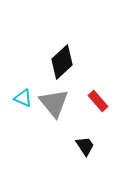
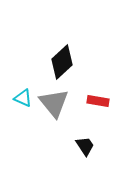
red rectangle: rotated 40 degrees counterclockwise
